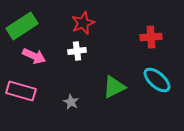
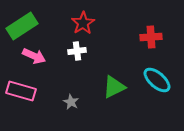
red star: rotated 10 degrees counterclockwise
